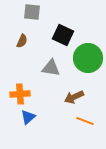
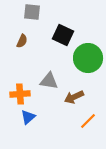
gray triangle: moved 2 px left, 13 px down
orange line: moved 3 px right; rotated 66 degrees counterclockwise
